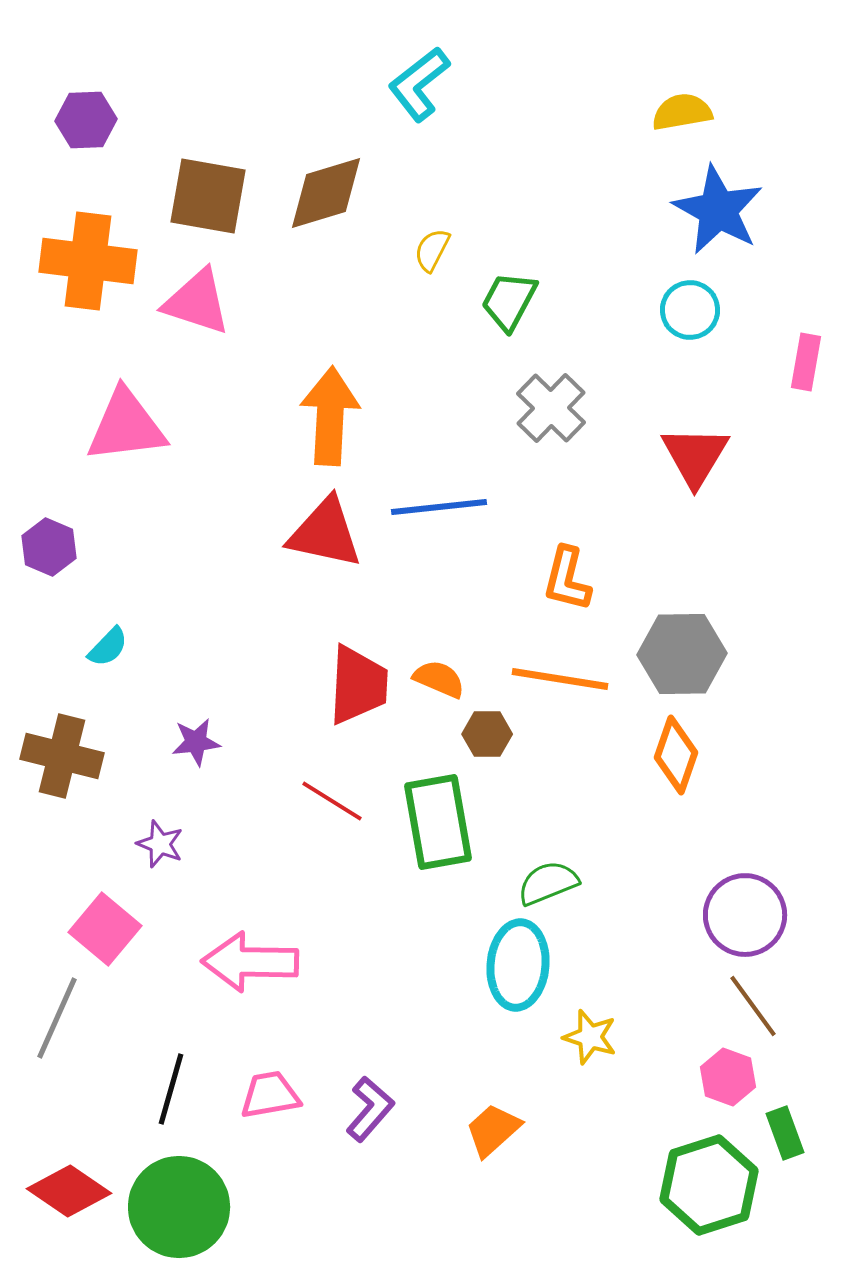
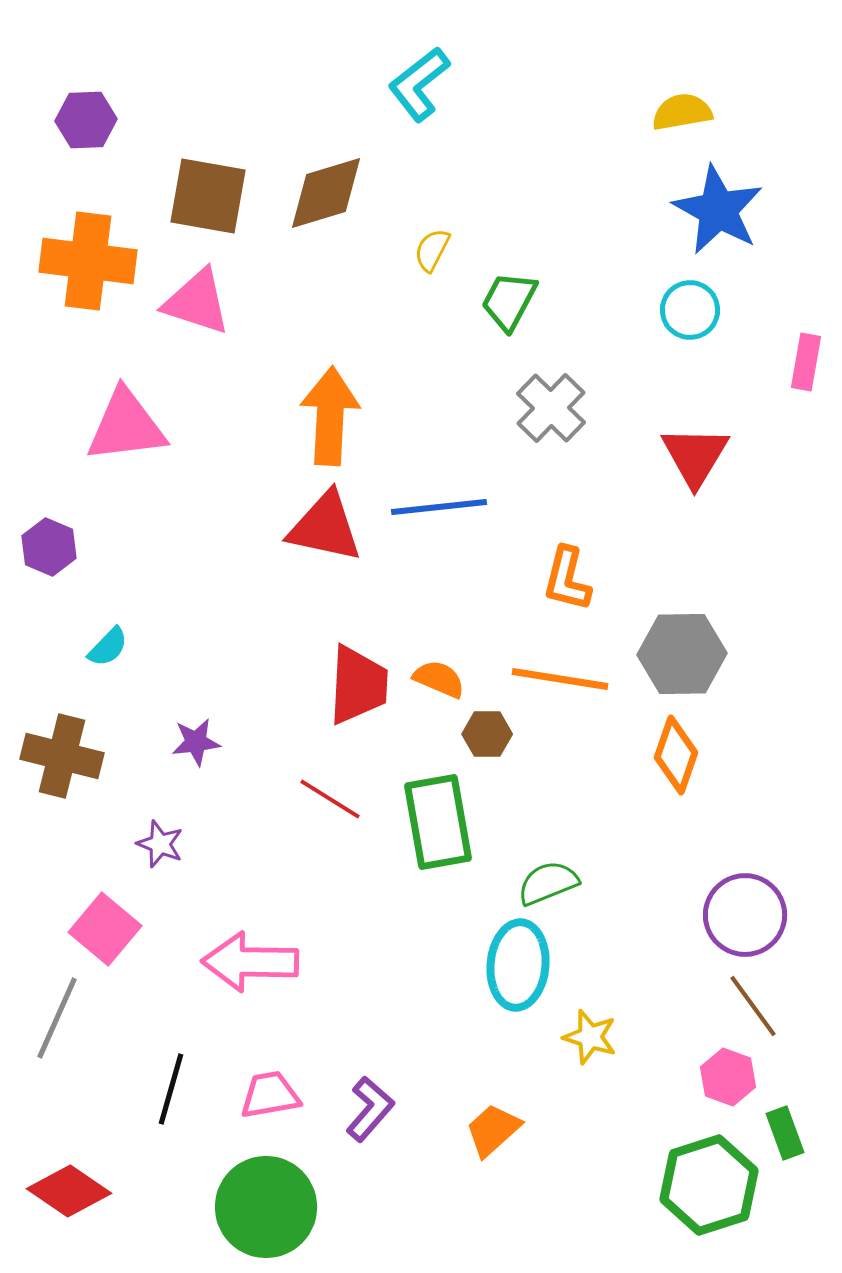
red triangle at (325, 533): moved 6 px up
red line at (332, 801): moved 2 px left, 2 px up
green circle at (179, 1207): moved 87 px right
